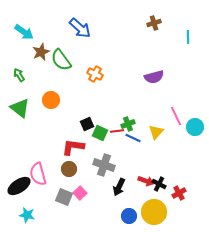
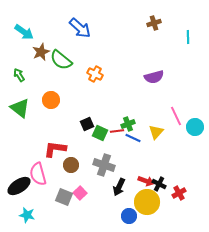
green semicircle: rotated 15 degrees counterclockwise
red L-shape: moved 18 px left, 2 px down
brown circle: moved 2 px right, 4 px up
yellow circle: moved 7 px left, 10 px up
